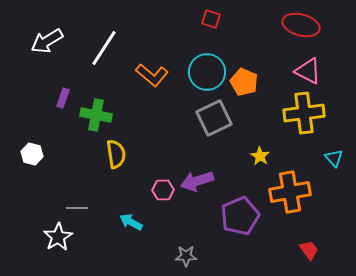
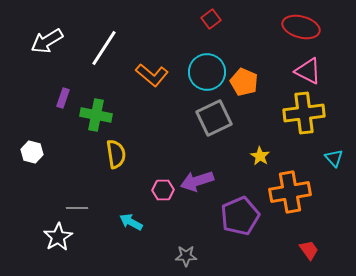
red square: rotated 36 degrees clockwise
red ellipse: moved 2 px down
white hexagon: moved 2 px up
